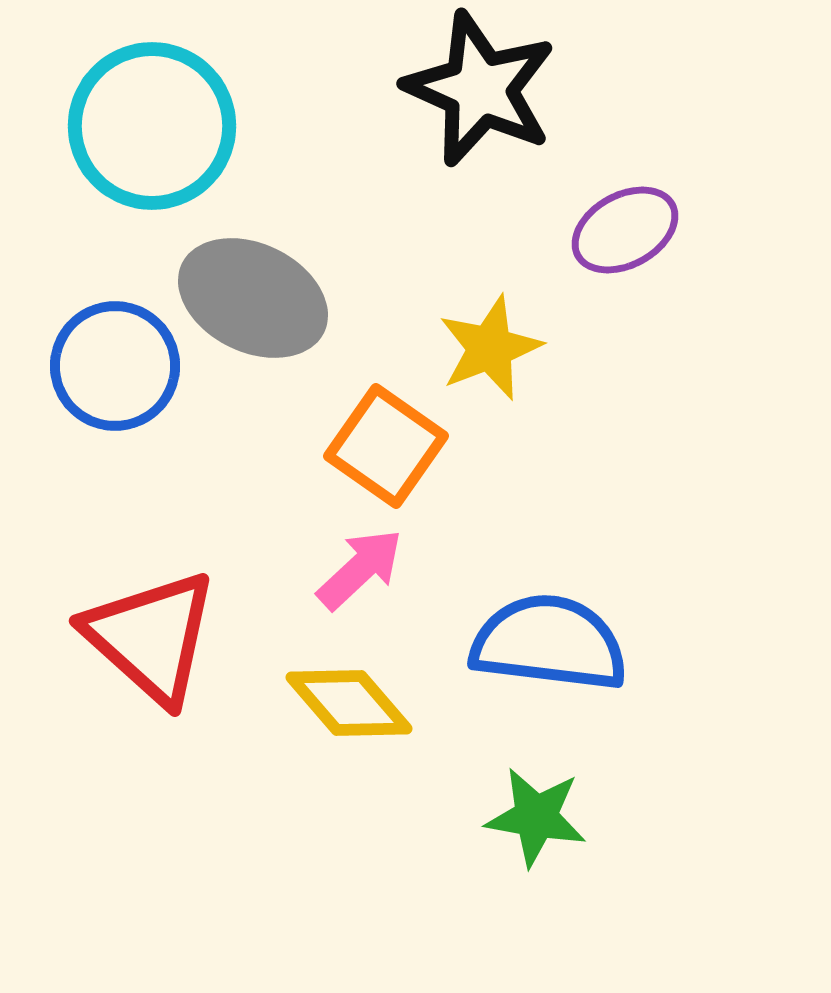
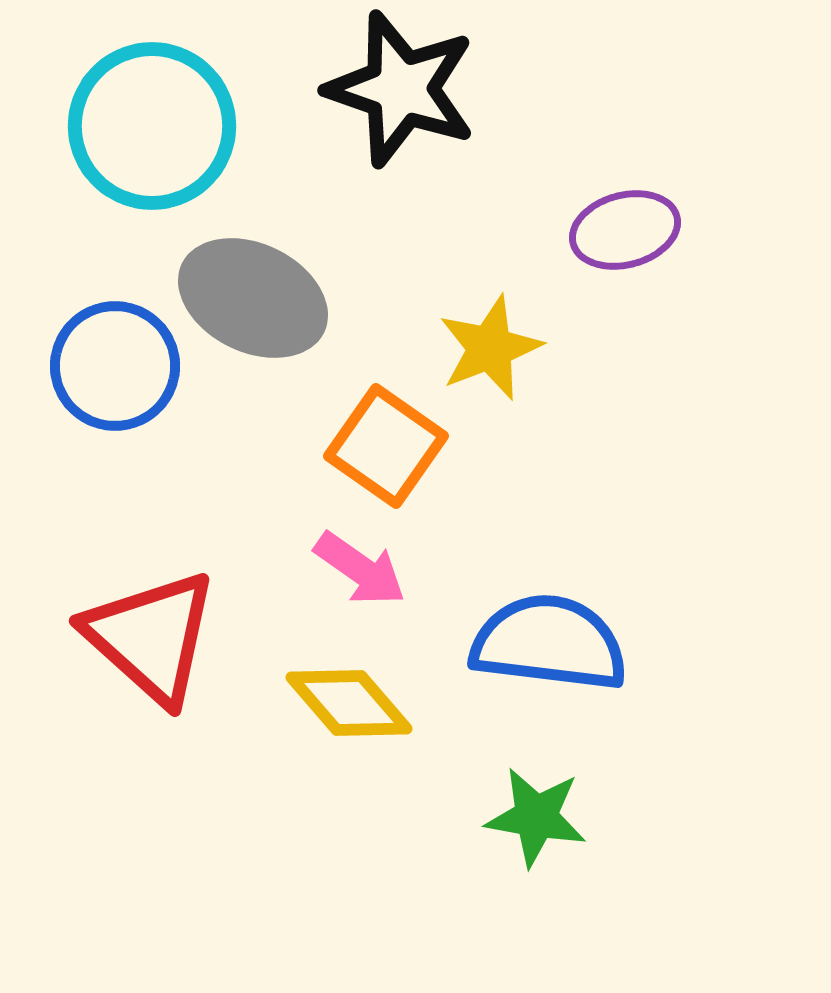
black star: moved 79 px left; rotated 5 degrees counterclockwise
purple ellipse: rotated 14 degrees clockwise
pink arrow: rotated 78 degrees clockwise
